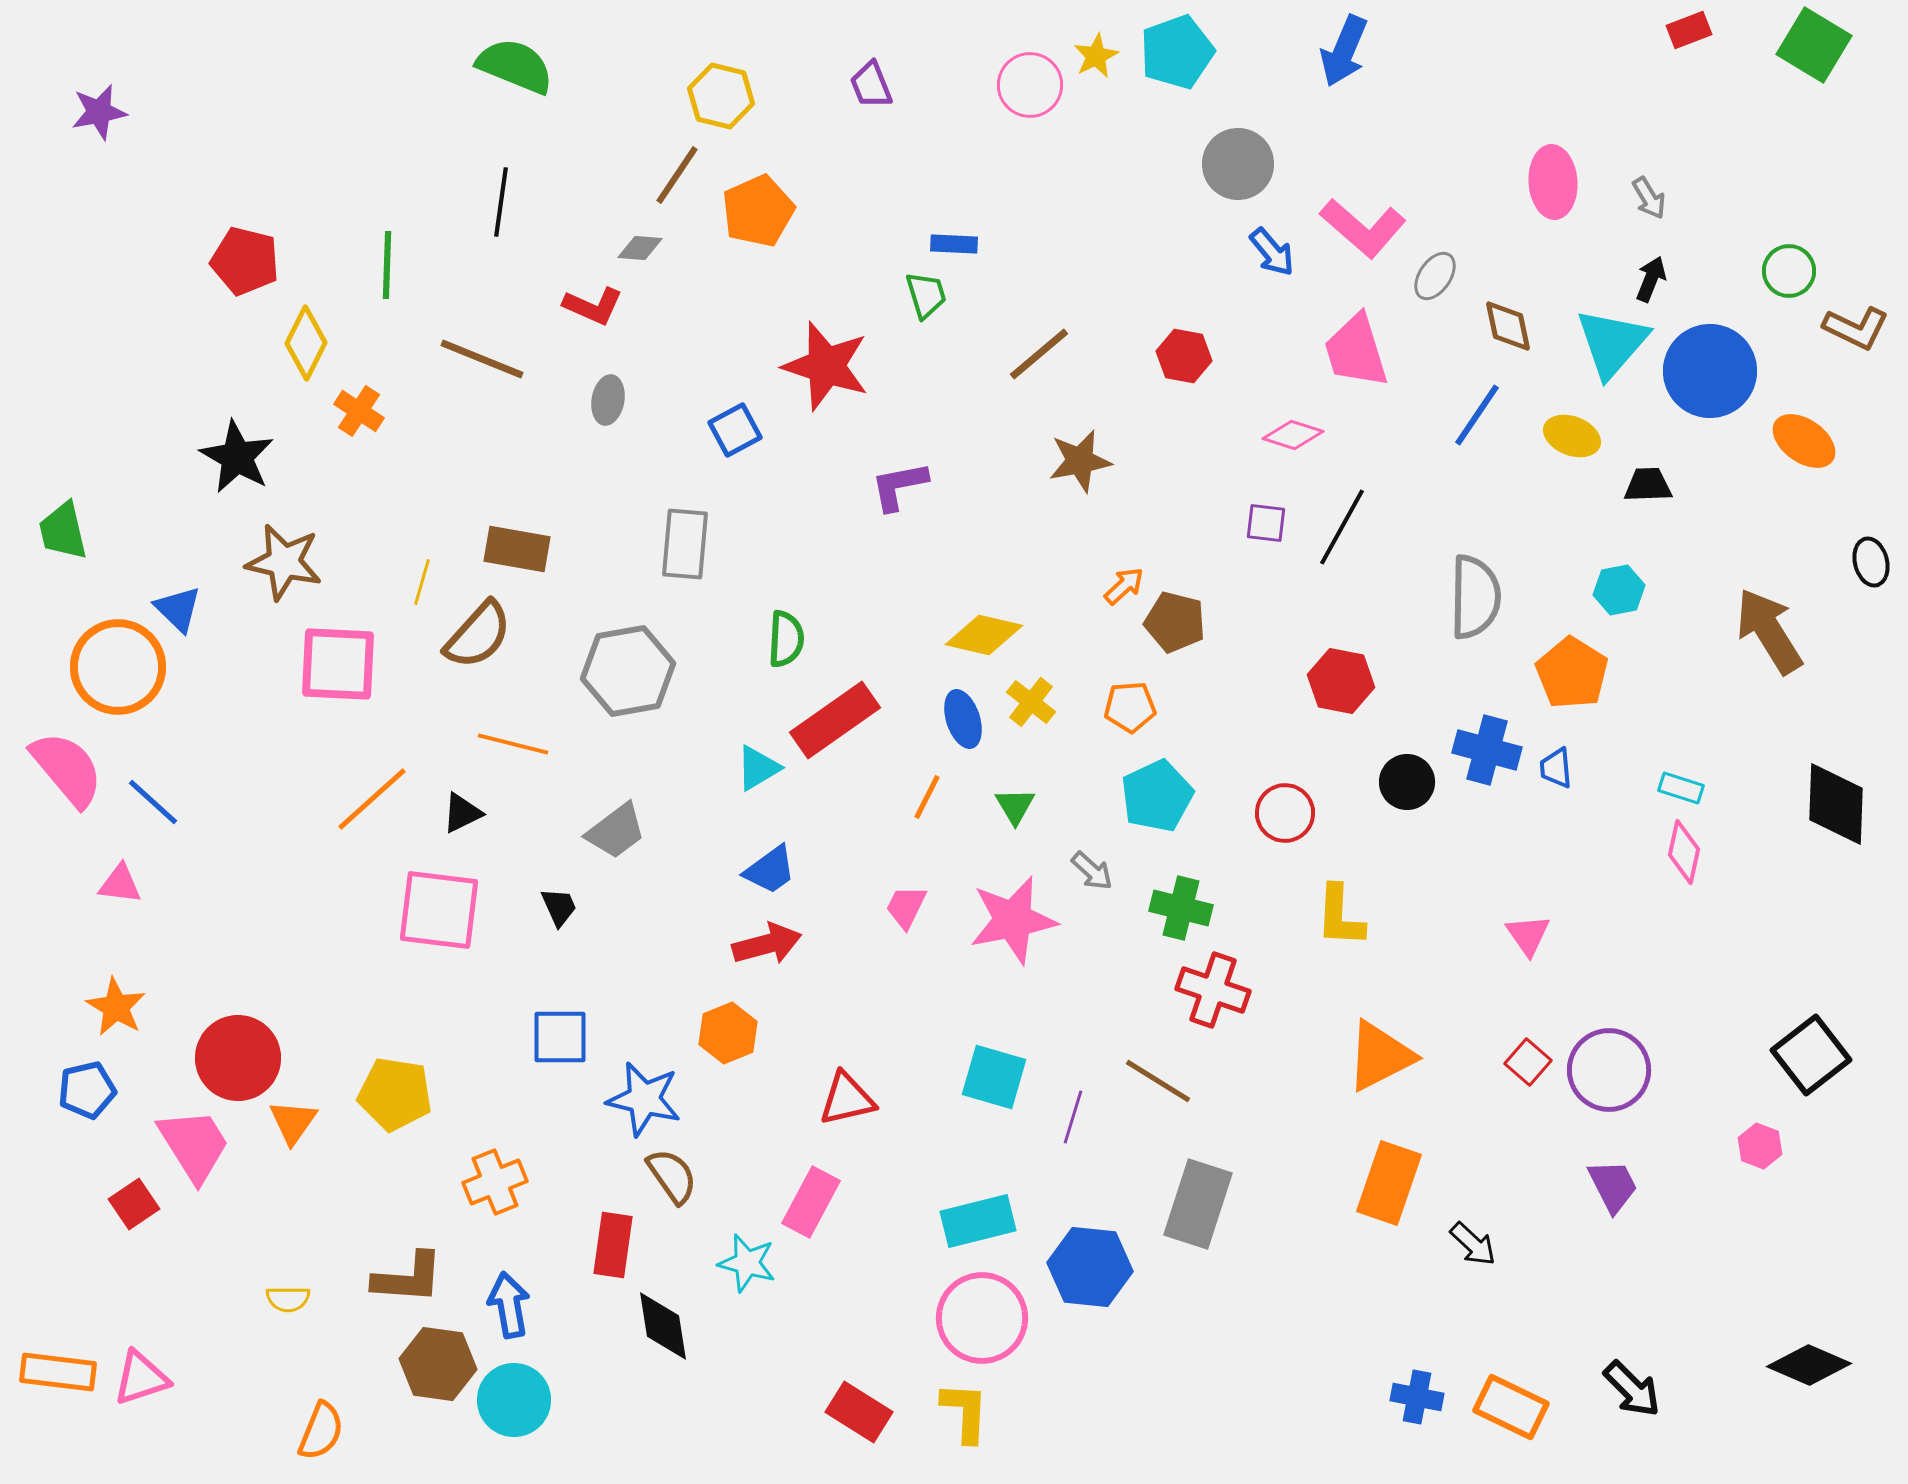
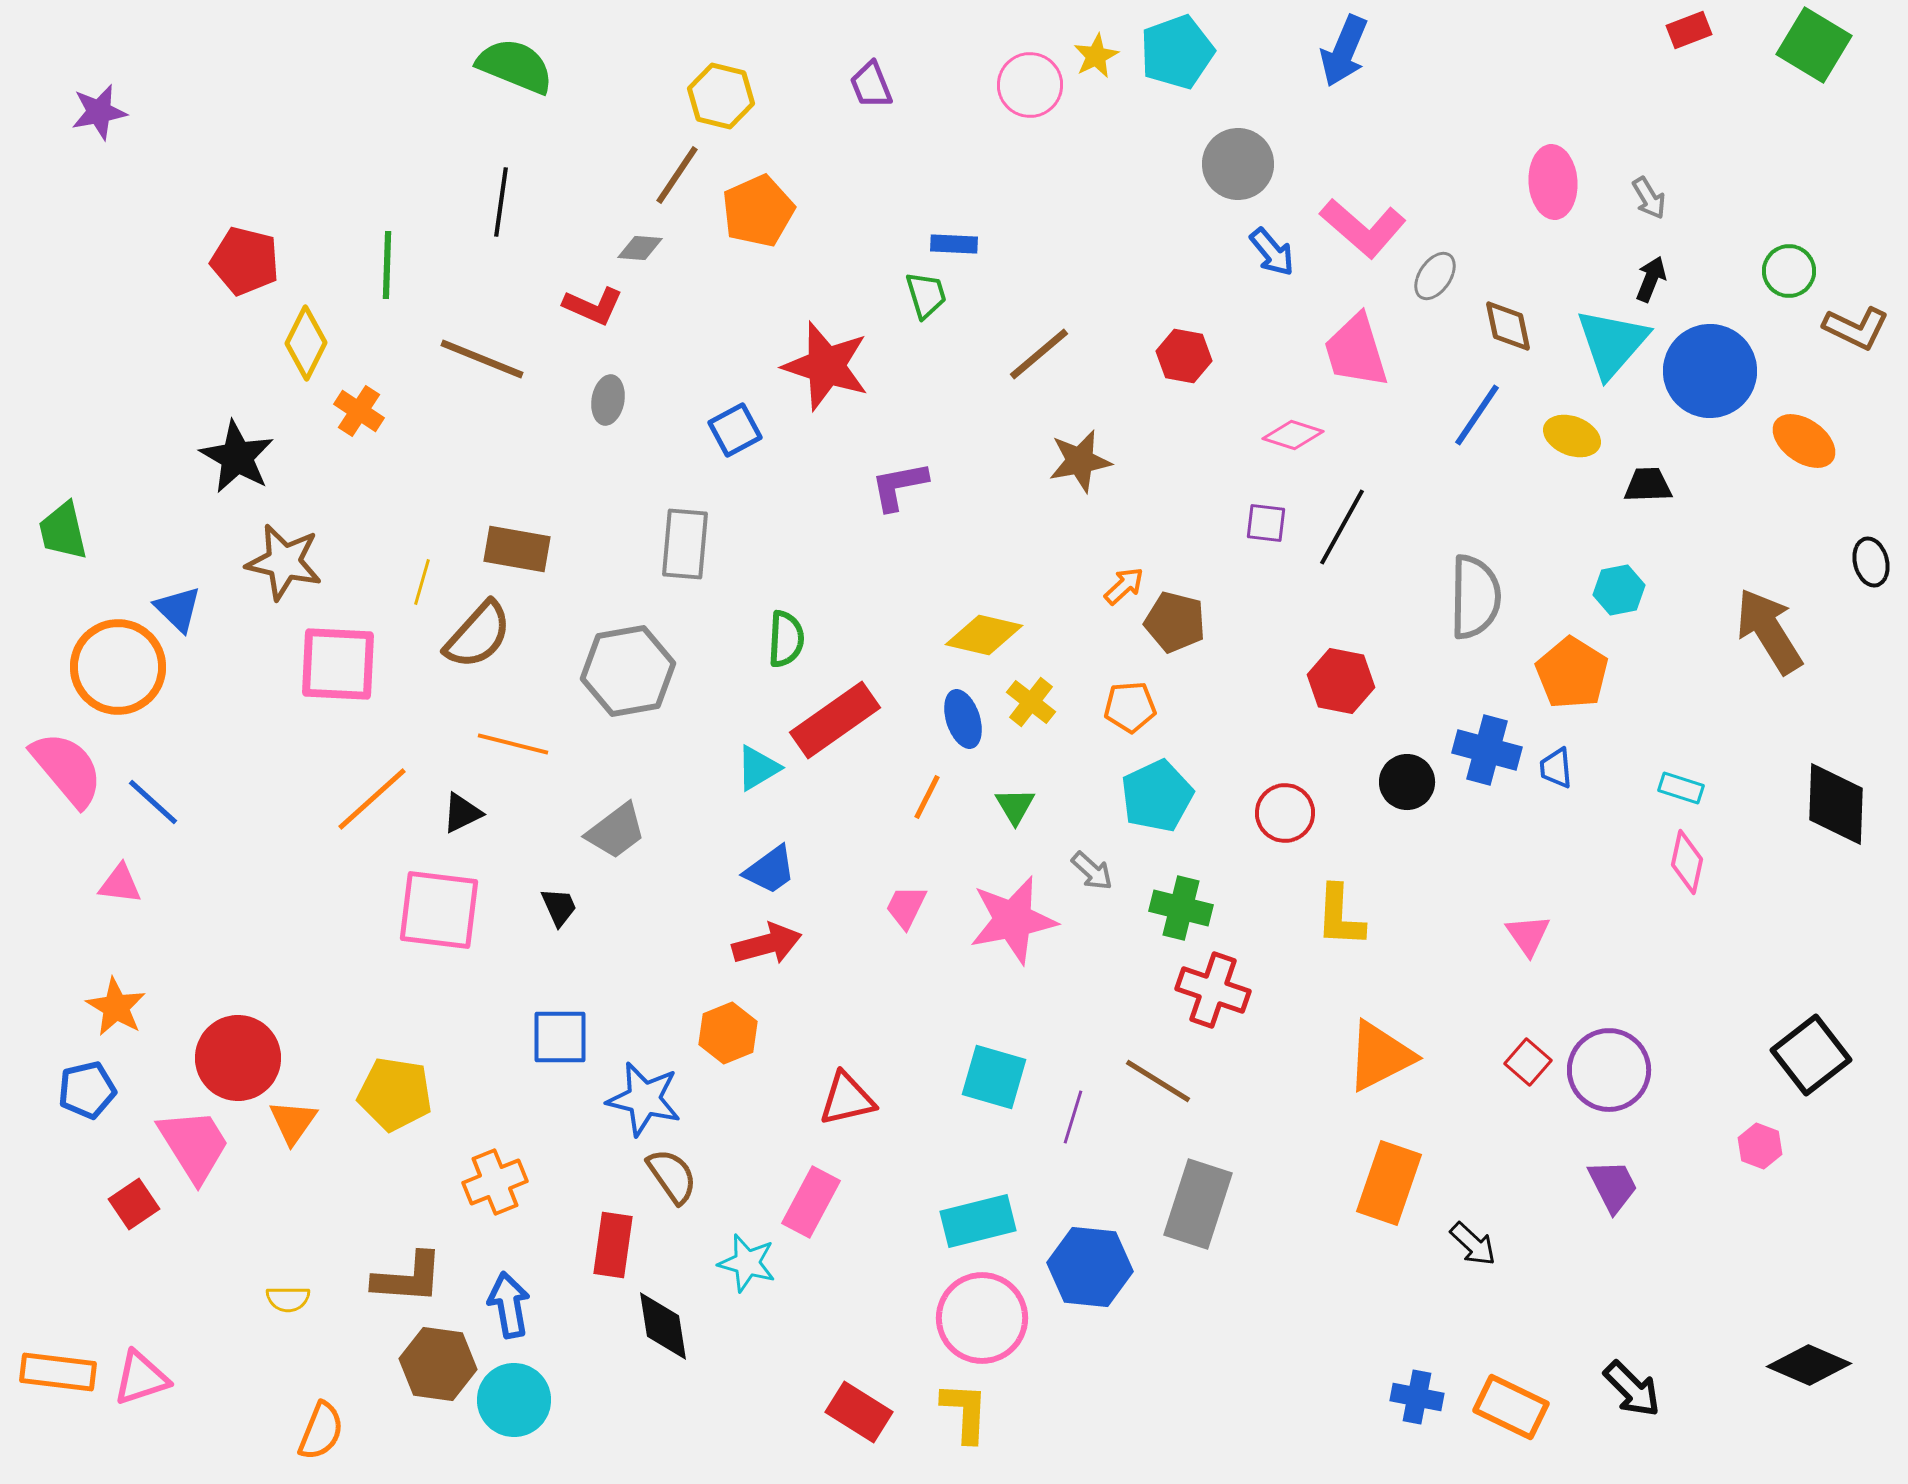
pink diamond at (1684, 852): moved 3 px right, 10 px down
